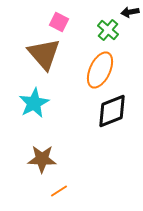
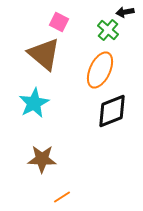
black arrow: moved 5 px left
brown triangle: rotated 9 degrees counterclockwise
orange line: moved 3 px right, 6 px down
